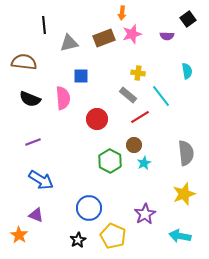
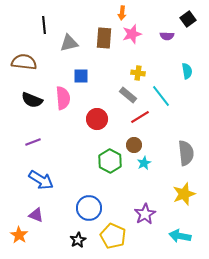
brown rectangle: rotated 65 degrees counterclockwise
black semicircle: moved 2 px right, 1 px down
